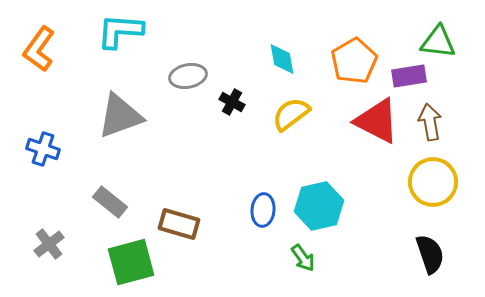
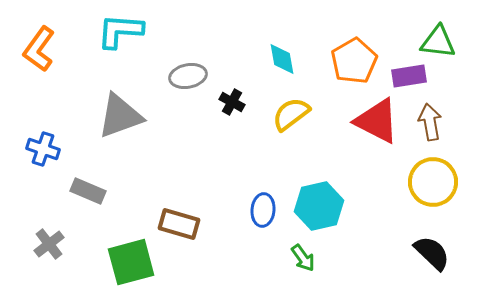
gray rectangle: moved 22 px left, 11 px up; rotated 16 degrees counterclockwise
black semicircle: moved 2 px right, 1 px up; rotated 27 degrees counterclockwise
